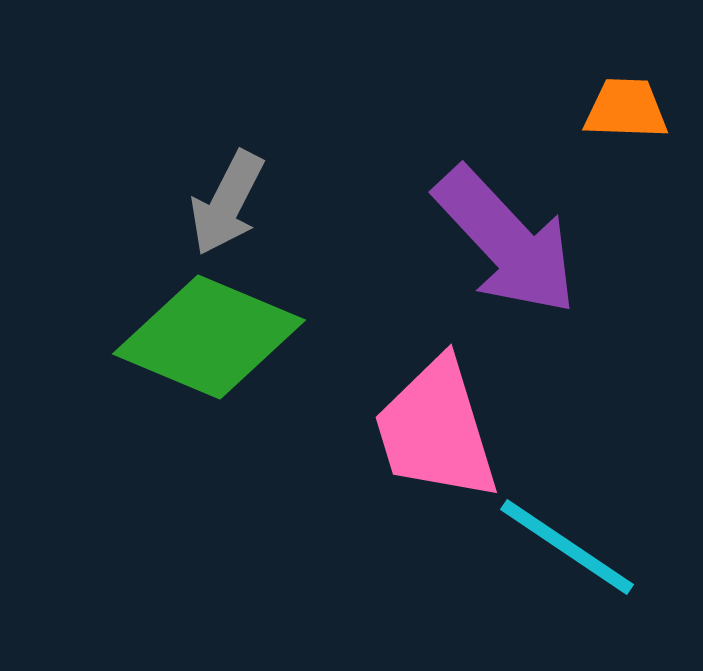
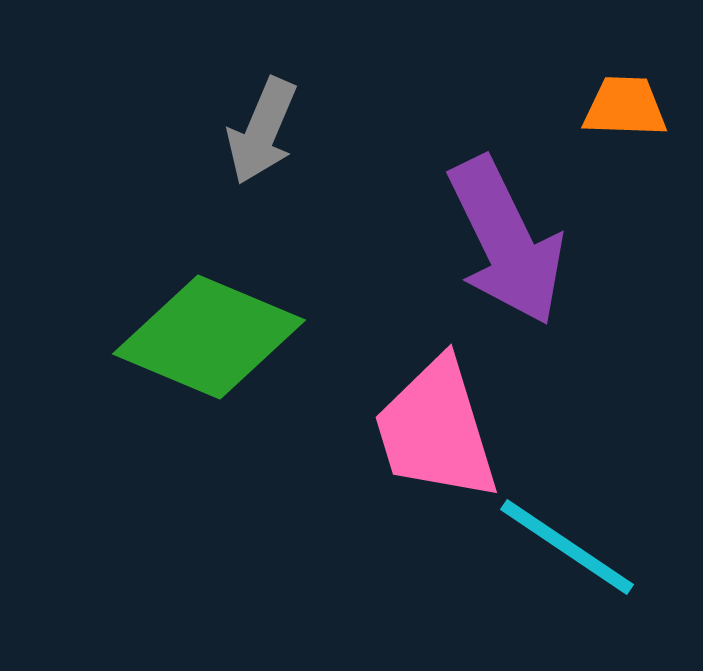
orange trapezoid: moved 1 px left, 2 px up
gray arrow: moved 35 px right, 72 px up; rotated 4 degrees counterclockwise
purple arrow: rotated 17 degrees clockwise
